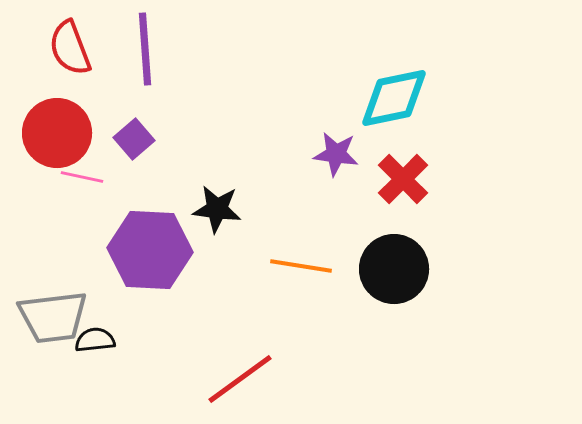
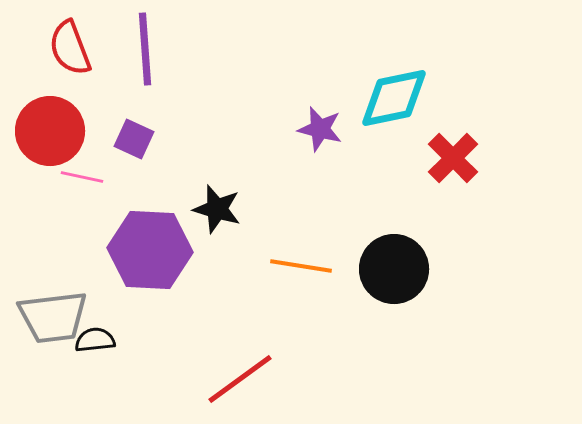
red circle: moved 7 px left, 2 px up
purple square: rotated 24 degrees counterclockwise
purple star: moved 16 px left, 25 px up; rotated 6 degrees clockwise
red cross: moved 50 px right, 21 px up
black star: rotated 9 degrees clockwise
